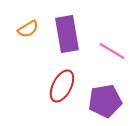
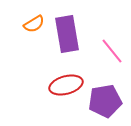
orange semicircle: moved 6 px right, 5 px up
pink line: rotated 20 degrees clockwise
red ellipse: moved 4 px right, 1 px up; rotated 48 degrees clockwise
